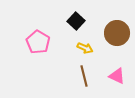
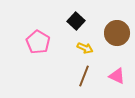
brown line: rotated 35 degrees clockwise
